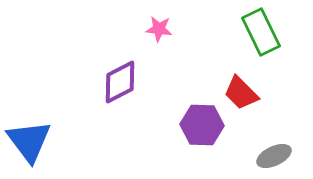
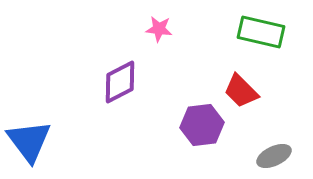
green rectangle: rotated 51 degrees counterclockwise
red trapezoid: moved 2 px up
purple hexagon: rotated 9 degrees counterclockwise
